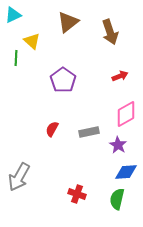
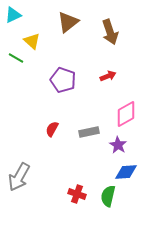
green line: rotated 63 degrees counterclockwise
red arrow: moved 12 px left
purple pentagon: rotated 15 degrees counterclockwise
green semicircle: moved 9 px left, 3 px up
